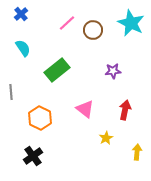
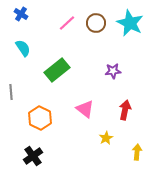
blue cross: rotated 16 degrees counterclockwise
cyan star: moved 1 px left
brown circle: moved 3 px right, 7 px up
